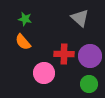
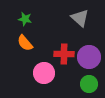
orange semicircle: moved 2 px right, 1 px down
purple circle: moved 1 px left, 1 px down
